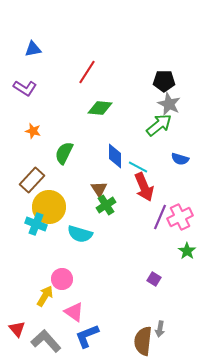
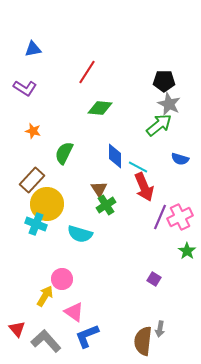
yellow circle: moved 2 px left, 3 px up
